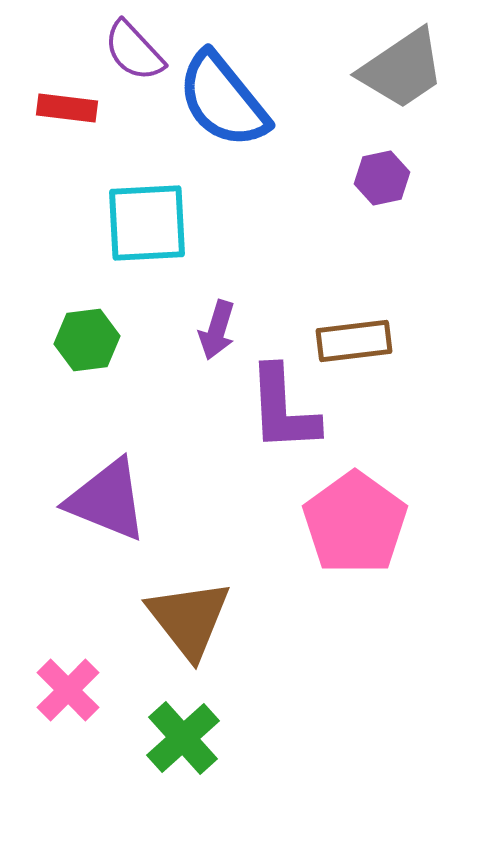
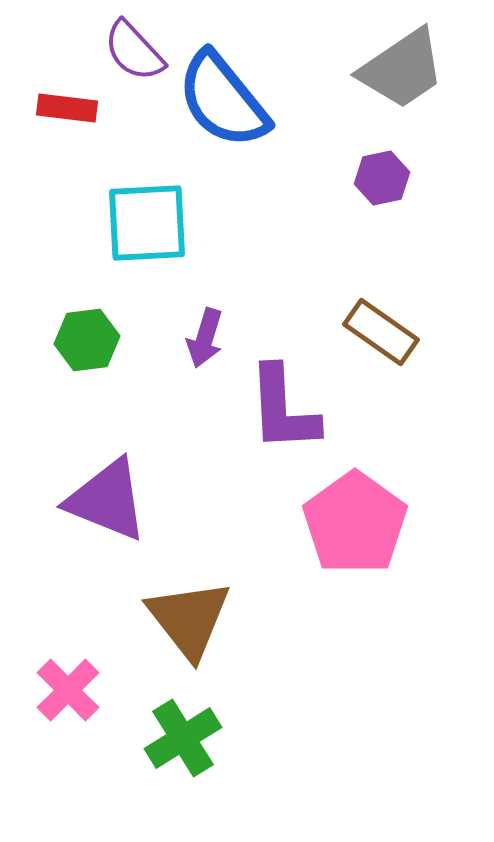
purple arrow: moved 12 px left, 8 px down
brown rectangle: moved 27 px right, 9 px up; rotated 42 degrees clockwise
green cross: rotated 10 degrees clockwise
